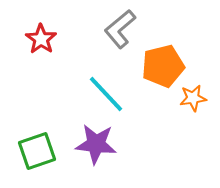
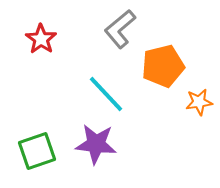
orange star: moved 6 px right, 4 px down
